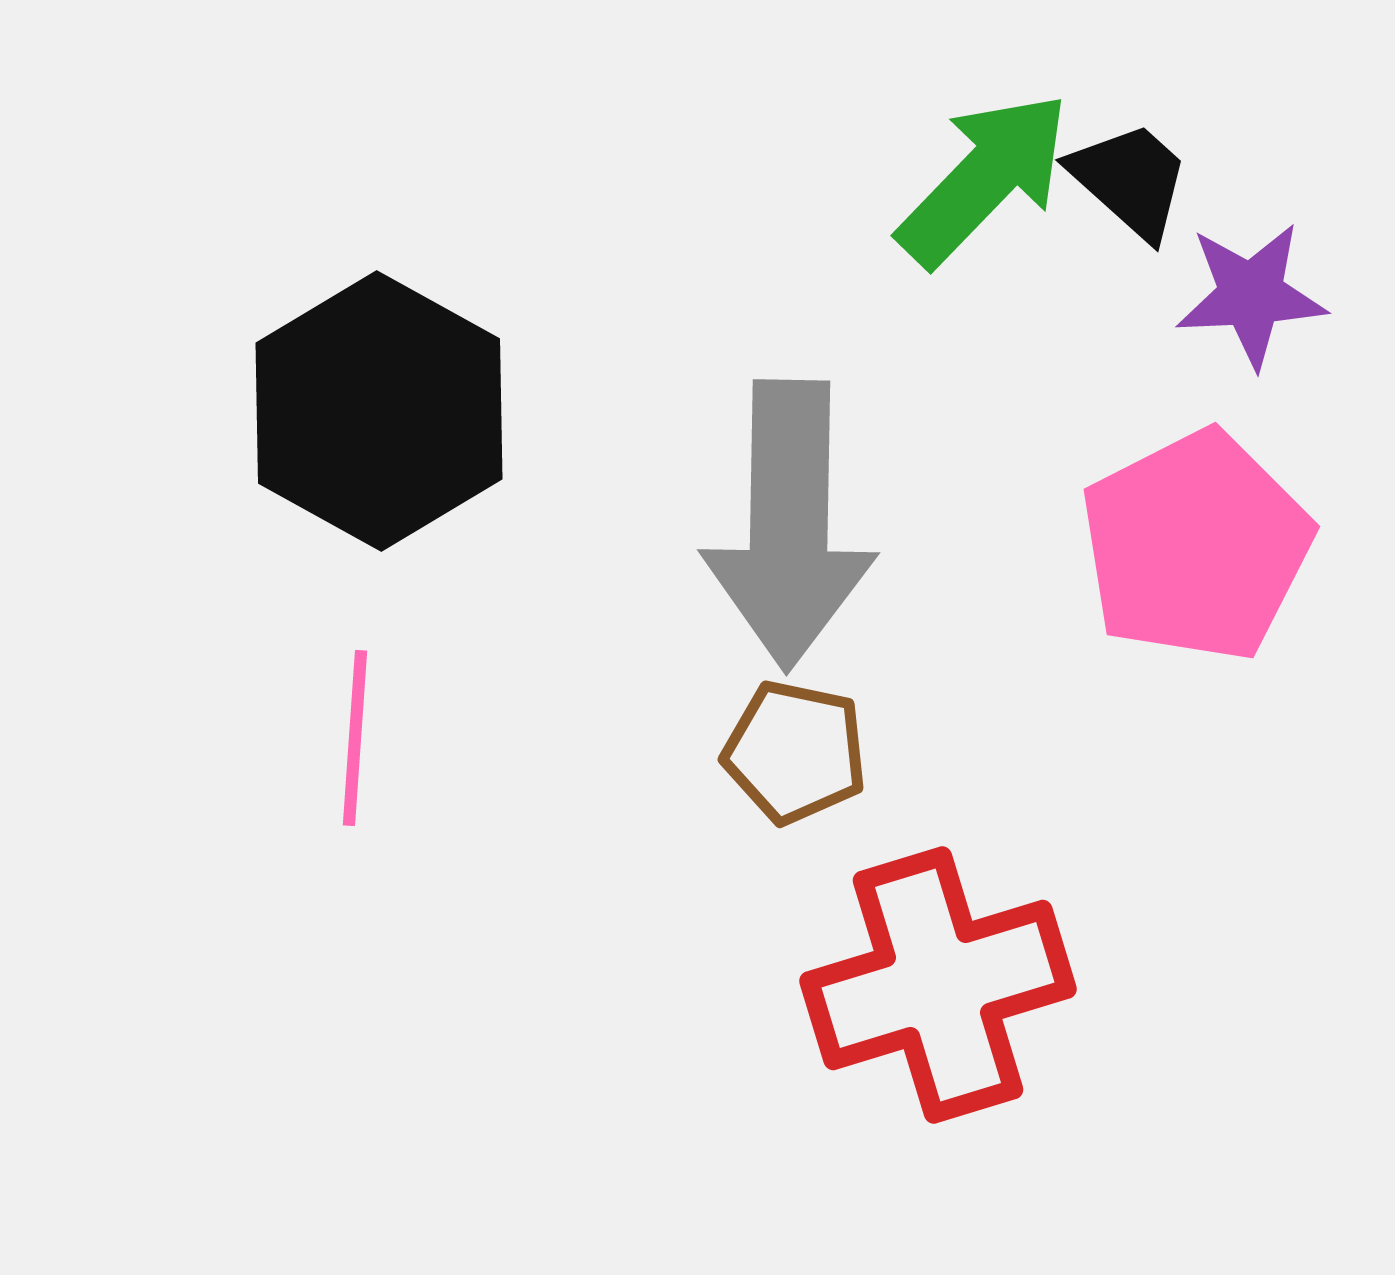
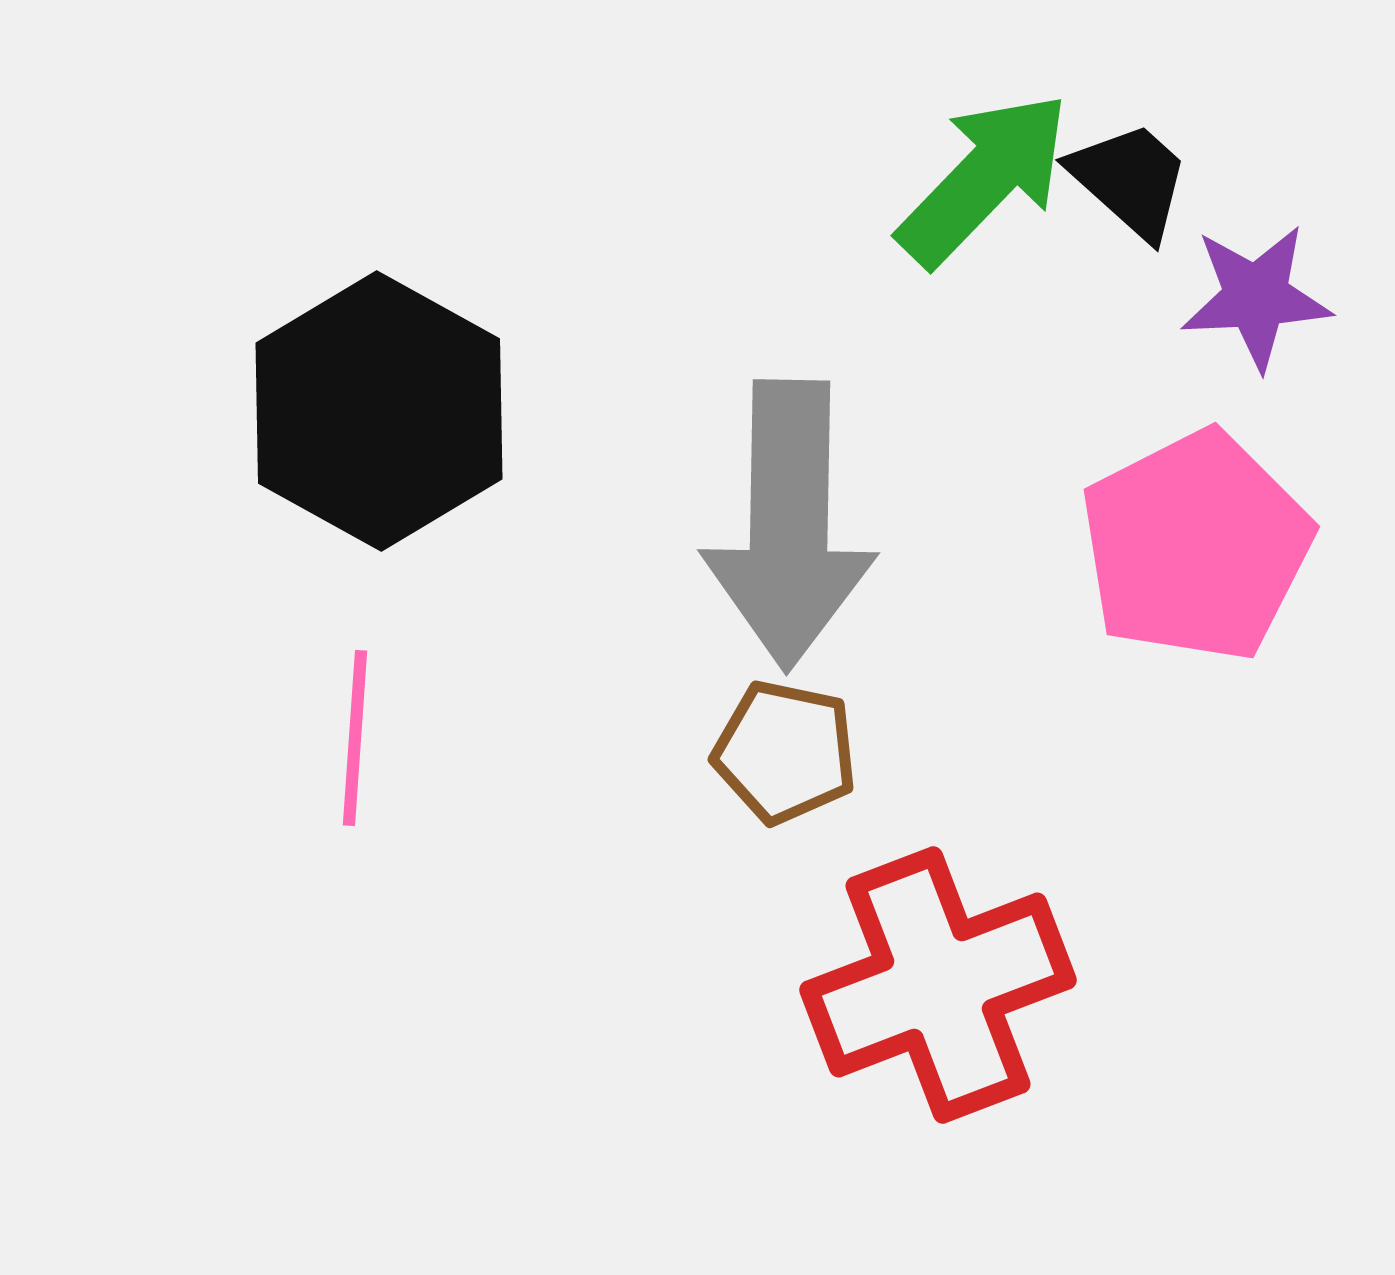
purple star: moved 5 px right, 2 px down
brown pentagon: moved 10 px left
red cross: rotated 4 degrees counterclockwise
